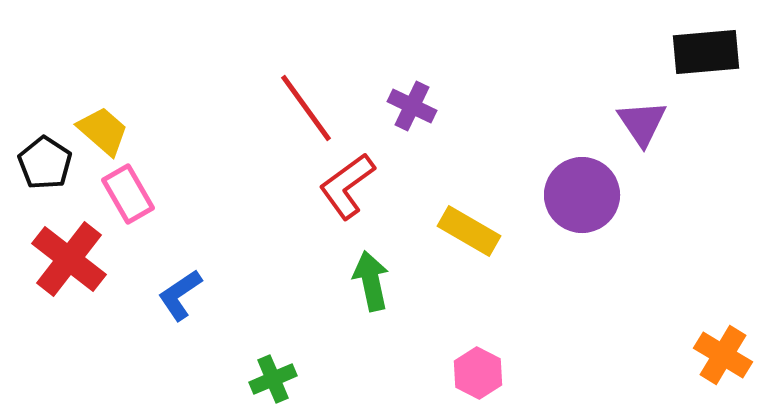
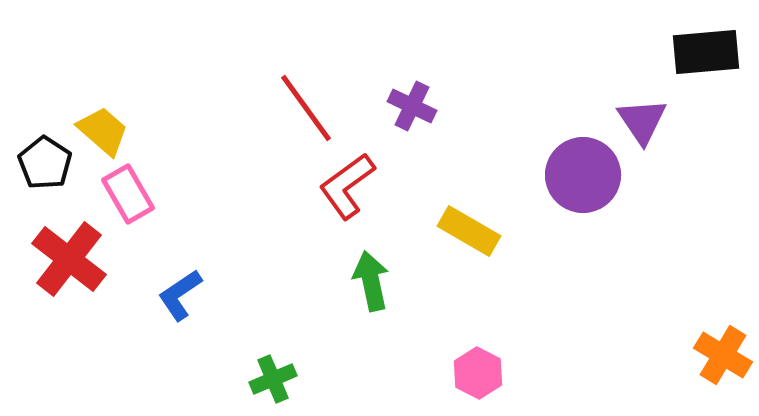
purple triangle: moved 2 px up
purple circle: moved 1 px right, 20 px up
